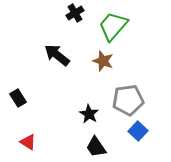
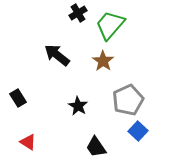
black cross: moved 3 px right
green trapezoid: moved 3 px left, 1 px up
brown star: rotated 15 degrees clockwise
gray pentagon: rotated 16 degrees counterclockwise
black star: moved 11 px left, 8 px up
